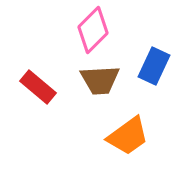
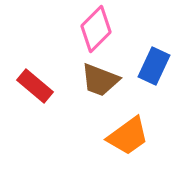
pink diamond: moved 3 px right, 1 px up
brown trapezoid: rotated 24 degrees clockwise
red rectangle: moved 3 px left, 1 px up
